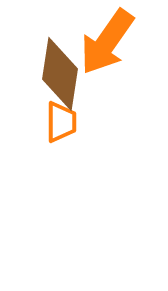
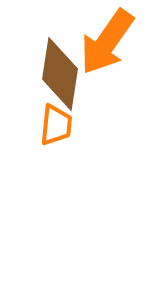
orange trapezoid: moved 5 px left, 3 px down; rotated 6 degrees clockwise
